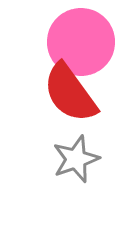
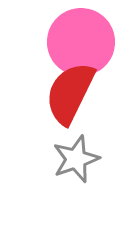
red semicircle: rotated 62 degrees clockwise
